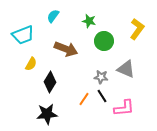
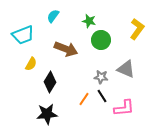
green circle: moved 3 px left, 1 px up
